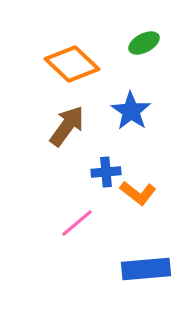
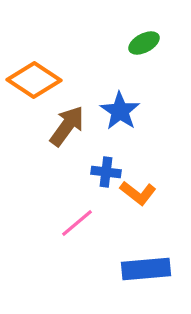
orange diamond: moved 38 px left, 16 px down; rotated 10 degrees counterclockwise
blue star: moved 11 px left
blue cross: rotated 12 degrees clockwise
